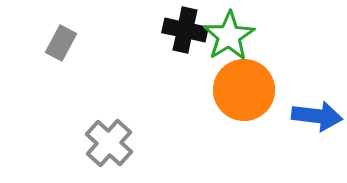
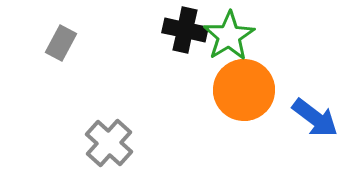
blue arrow: moved 2 px left, 2 px down; rotated 30 degrees clockwise
